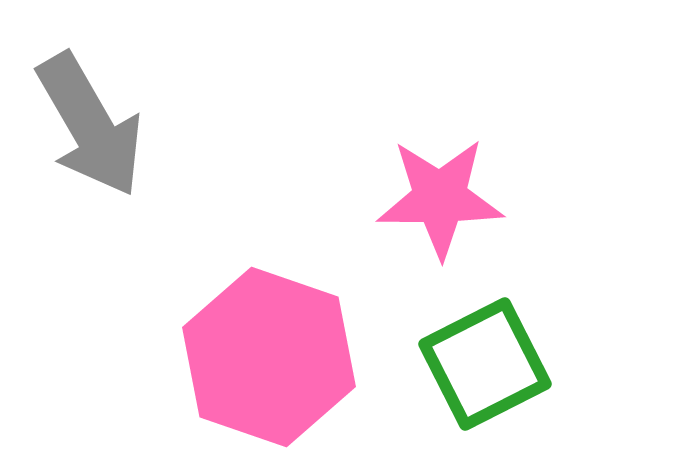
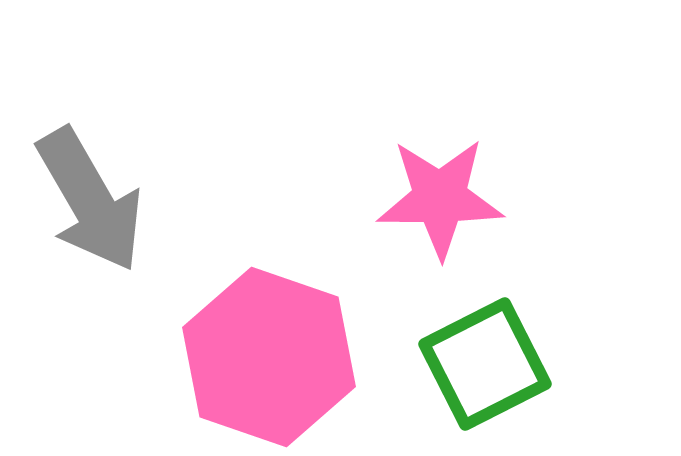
gray arrow: moved 75 px down
